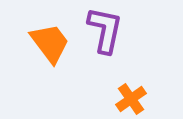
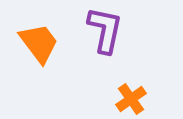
orange trapezoid: moved 11 px left
